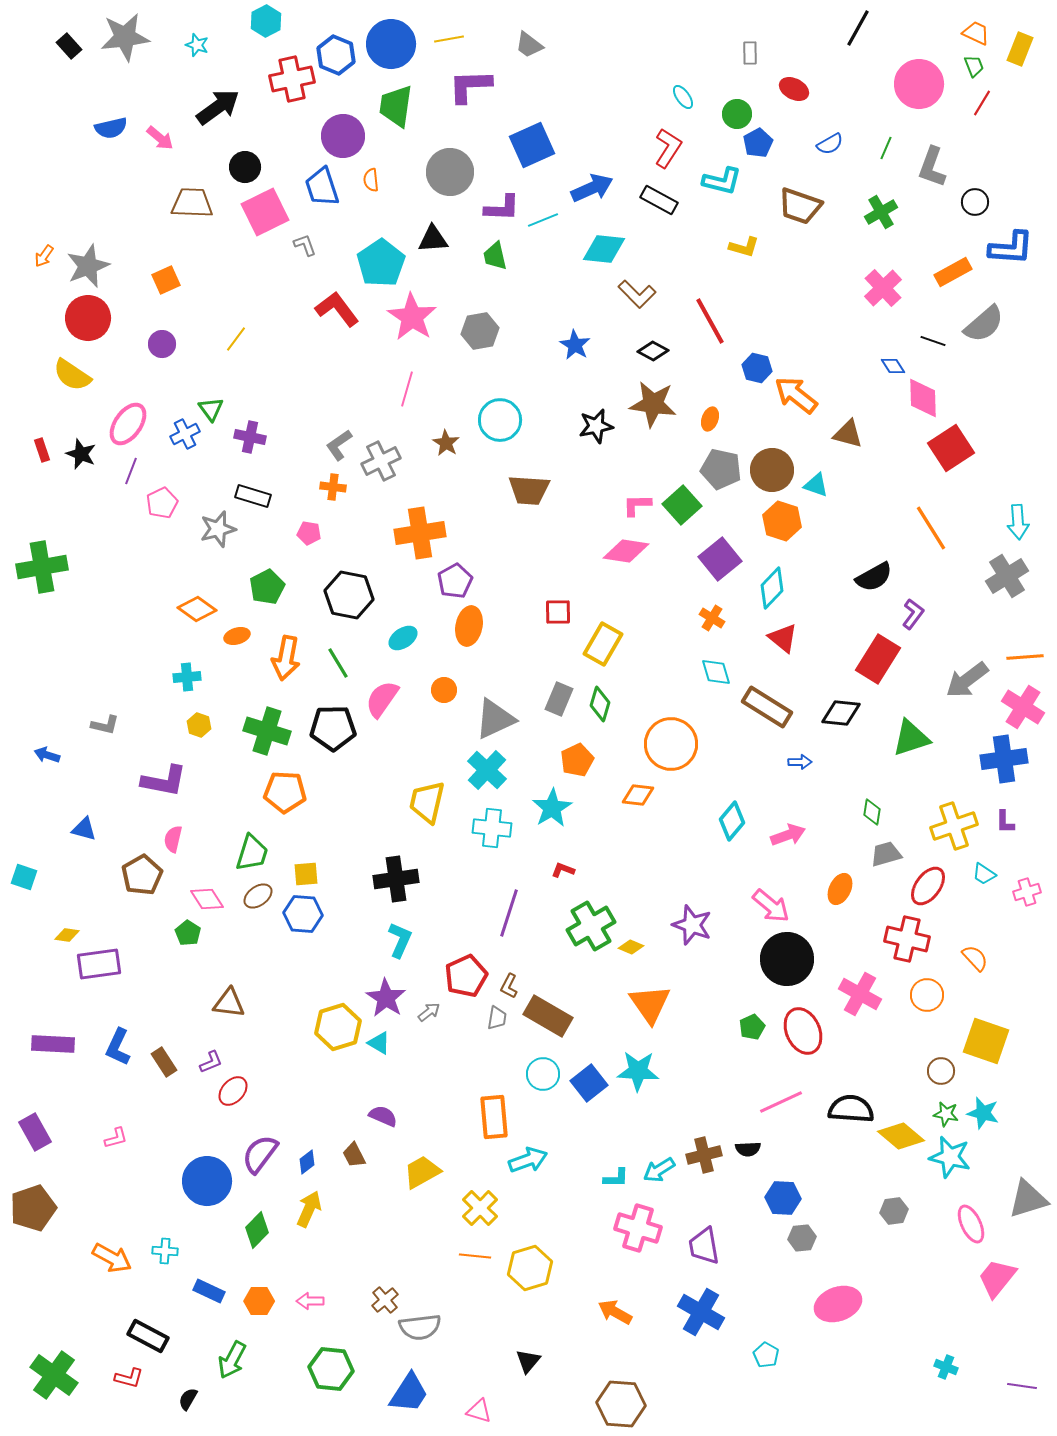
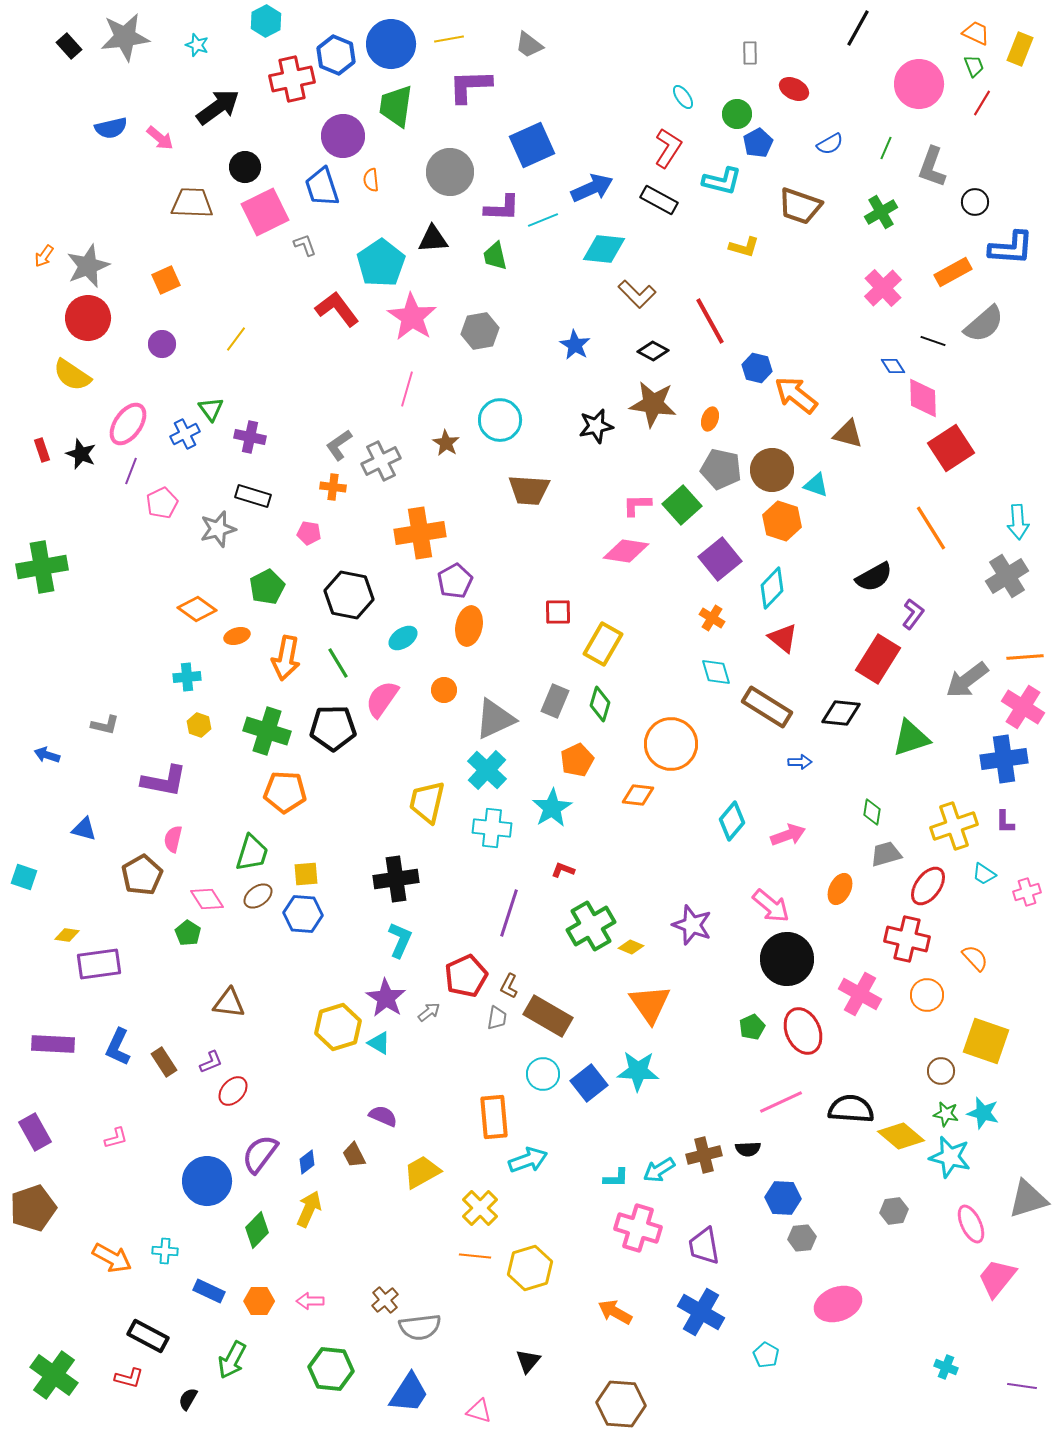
gray rectangle at (559, 699): moved 4 px left, 2 px down
